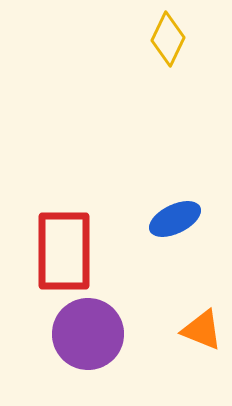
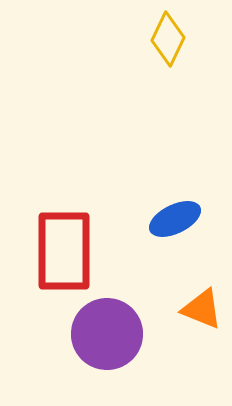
orange triangle: moved 21 px up
purple circle: moved 19 px right
